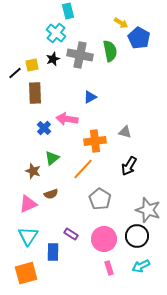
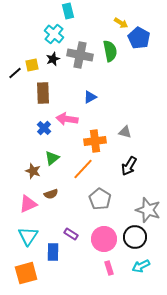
cyan cross: moved 2 px left, 1 px down
brown rectangle: moved 8 px right
black circle: moved 2 px left, 1 px down
